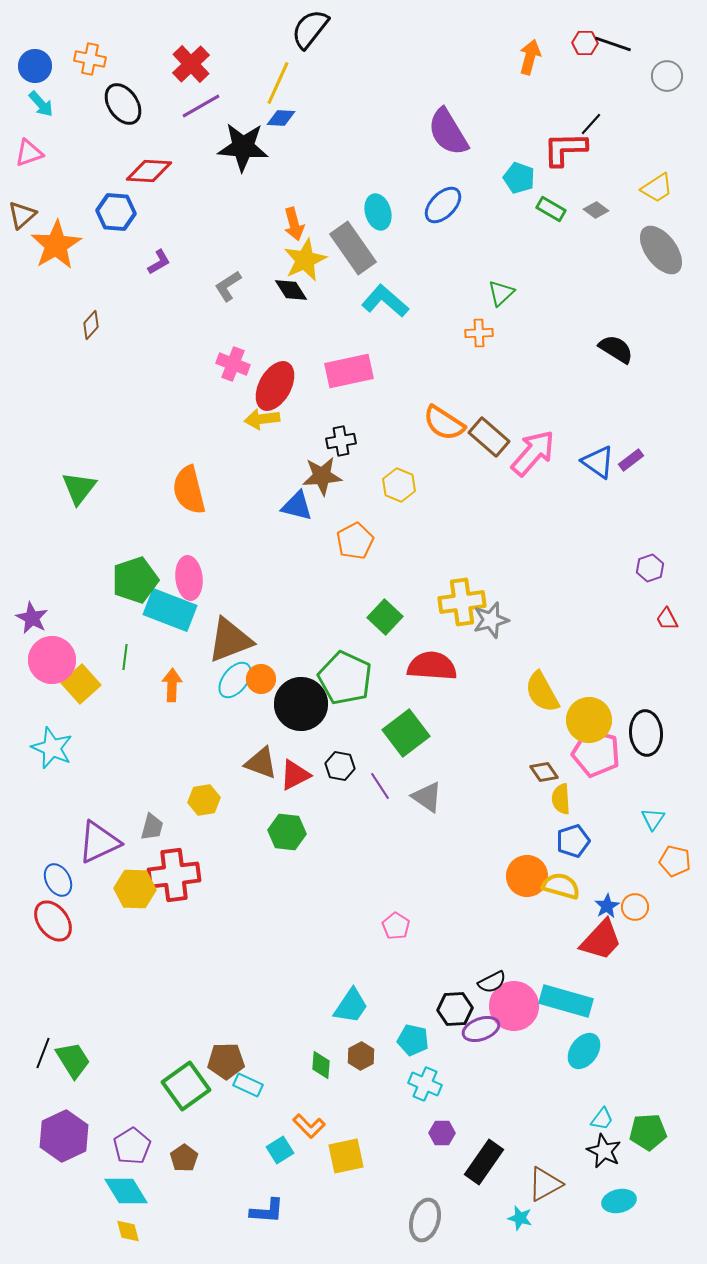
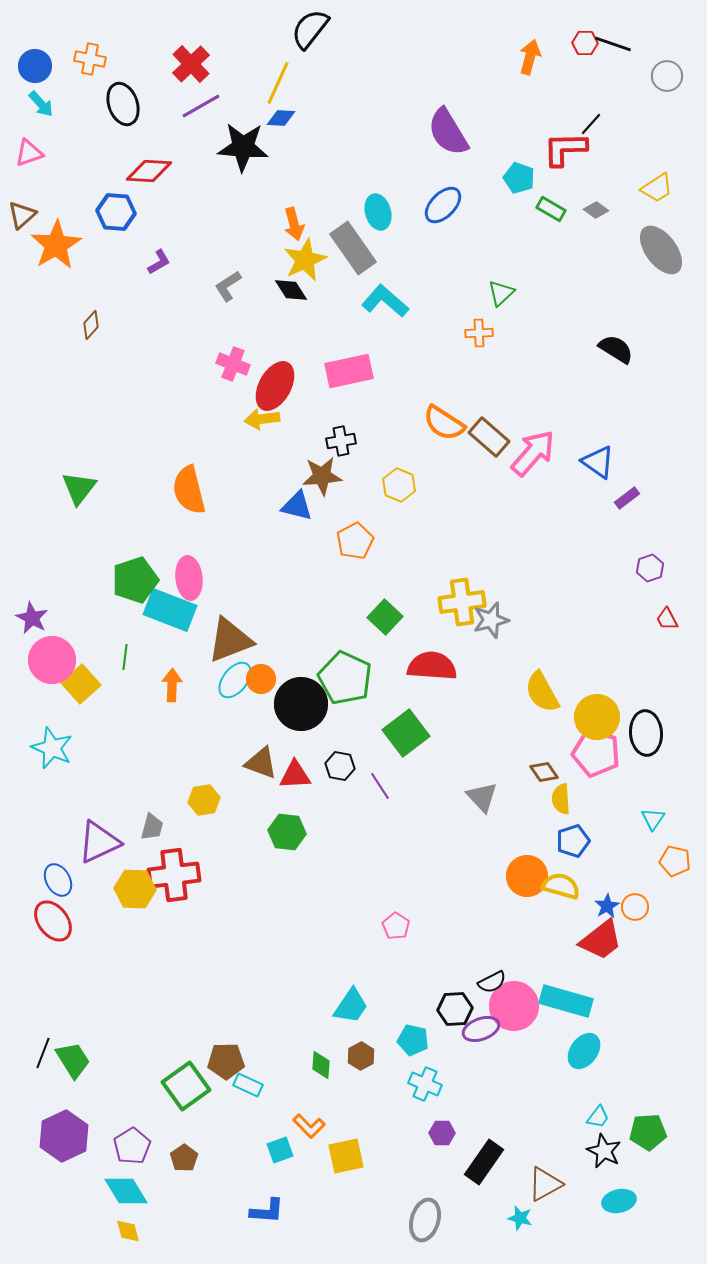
black ellipse at (123, 104): rotated 15 degrees clockwise
purple rectangle at (631, 460): moved 4 px left, 38 px down
yellow circle at (589, 720): moved 8 px right, 3 px up
red triangle at (295, 775): rotated 24 degrees clockwise
gray triangle at (427, 797): moved 55 px right; rotated 12 degrees clockwise
red trapezoid at (601, 940): rotated 9 degrees clockwise
cyan trapezoid at (602, 1119): moved 4 px left, 2 px up
cyan square at (280, 1150): rotated 12 degrees clockwise
